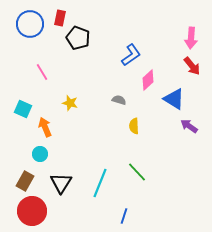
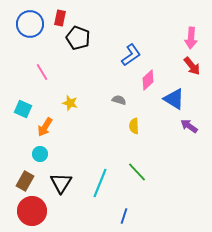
orange arrow: rotated 126 degrees counterclockwise
